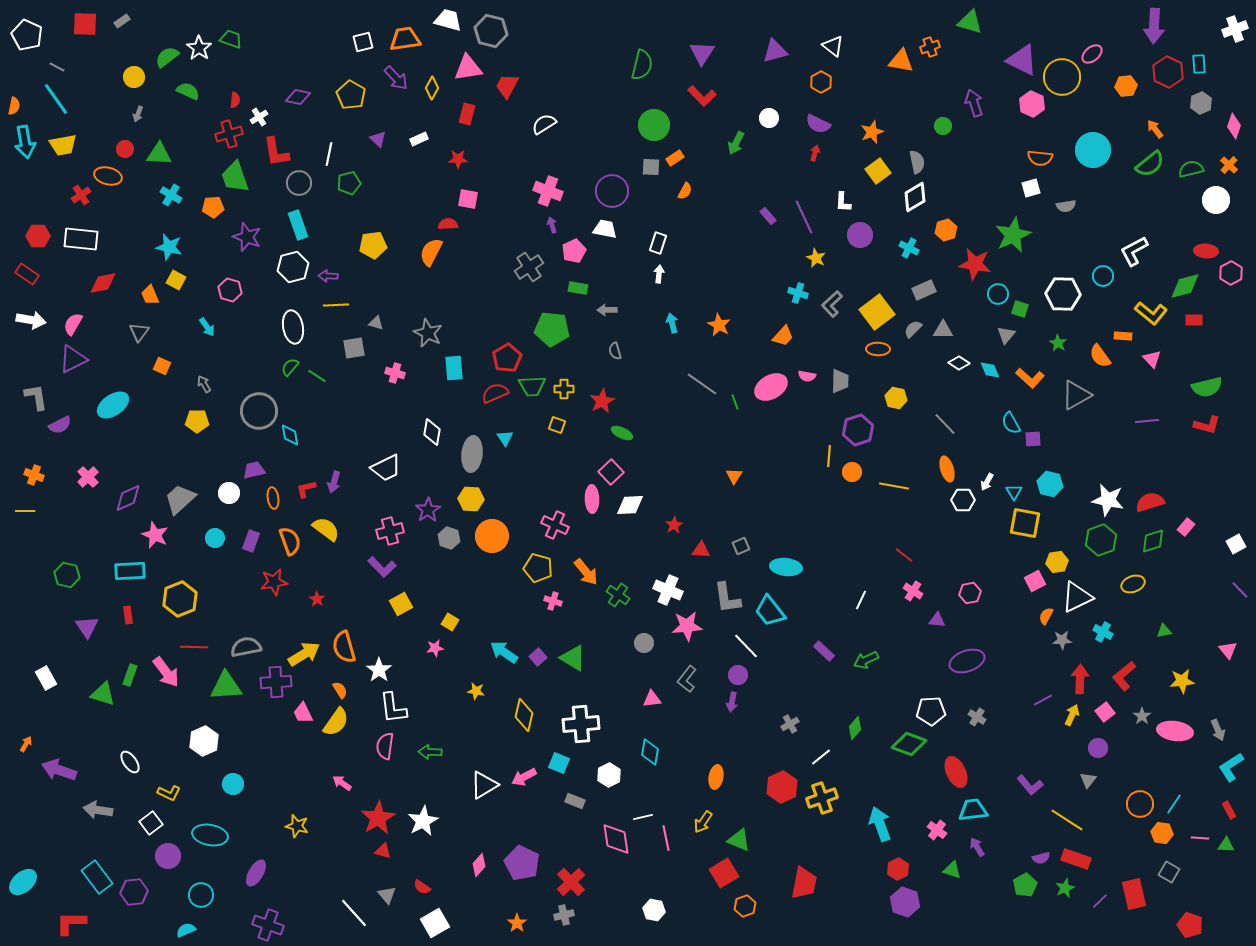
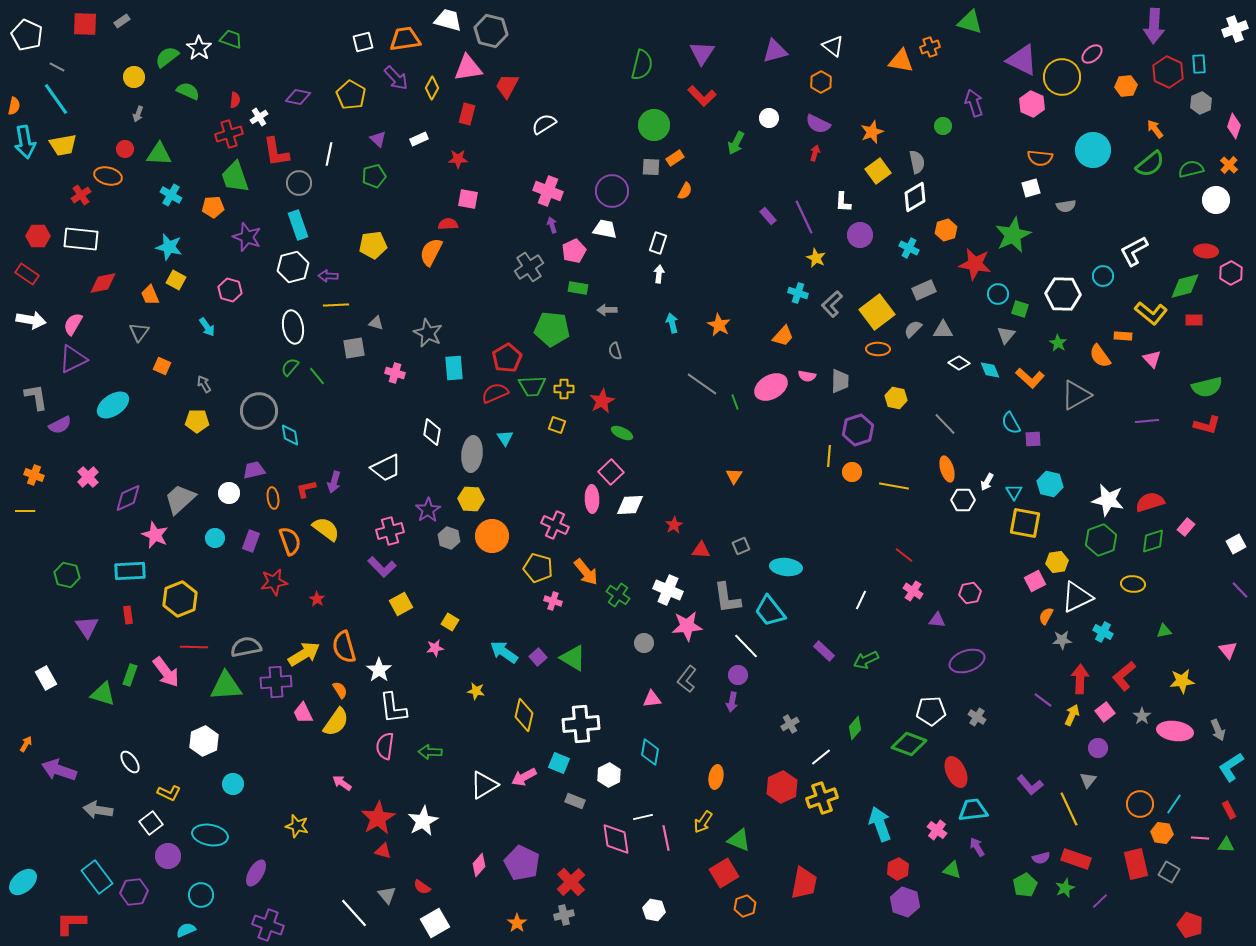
green pentagon at (349, 183): moved 25 px right, 7 px up
green line at (317, 376): rotated 18 degrees clockwise
yellow ellipse at (1133, 584): rotated 25 degrees clockwise
purple line at (1043, 700): rotated 66 degrees clockwise
yellow line at (1067, 820): moved 2 px right, 11 px up; rotated 32 degrees clockwise
red rectangle at (1134, 894): moved 2 px right, 30 px up
